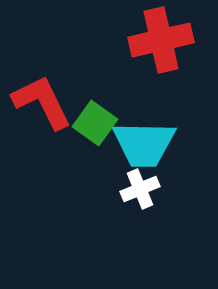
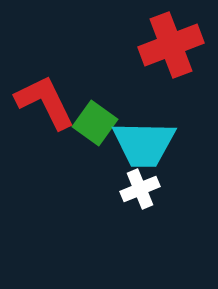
red cross: moved 10 px right, 5 px down; rotated 8 degrees counterclockwise
red L-shape: moved 3 px right
